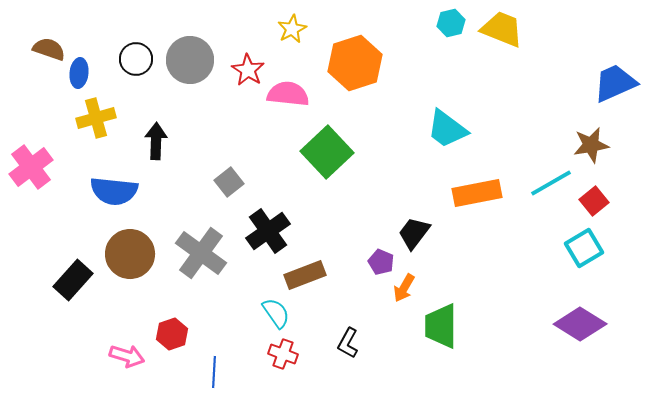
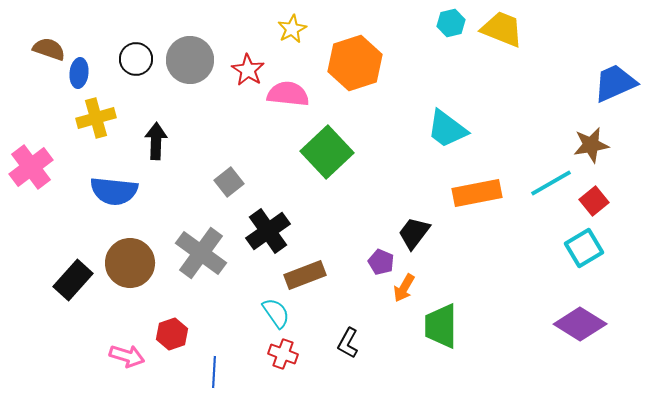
brown circle: moved 9 px down
